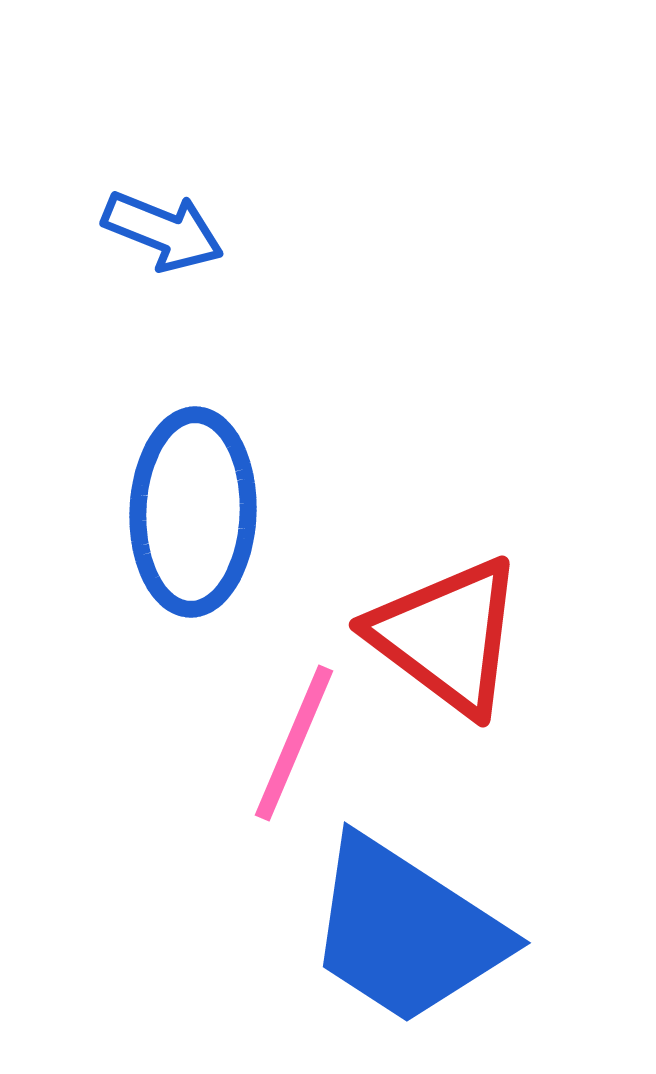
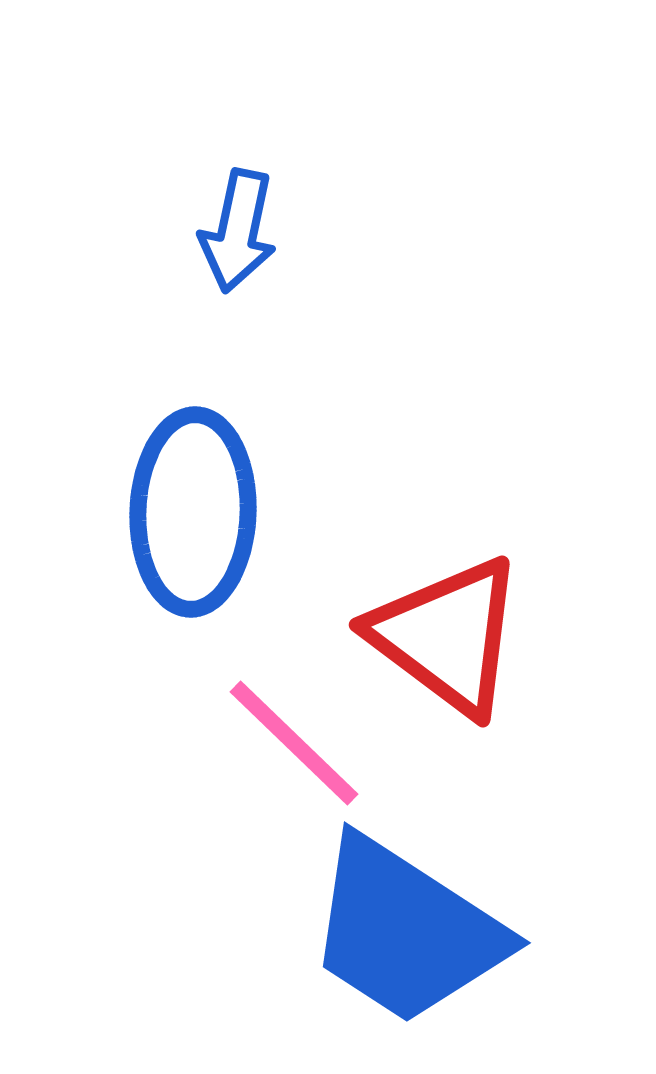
blue arrow: moved 75 px right; rotated 80 degrees clockwise
pink line: rotated 69 degrees counterclockwise
